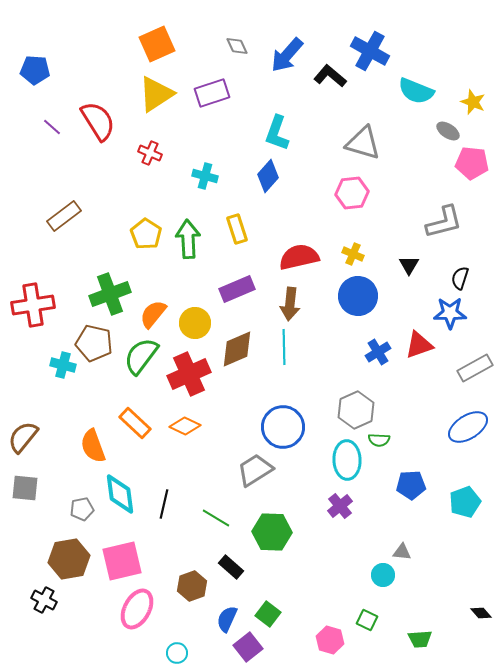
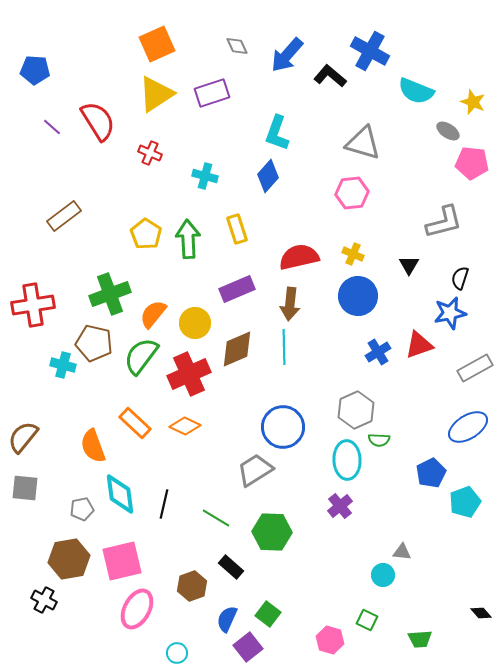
blue star at (450, 313): rotated 12 degrees counterclockwise
blue pentagon at (411, 485): moved 20 px right, 12 px up; rotated 24 degrees counterclockwise
